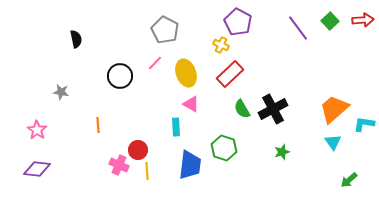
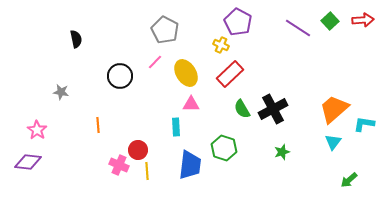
purple line: rotated 20 degrees counterclockwise
pink line: moved 1 px up
yellow ellipse: rotated 12 degrees counterclockwise
pink triangle: rotated 30 degrees counterclockwise
cyan triangle: rotated 12 degrees clockwise
purple diamond: moved 9 px left, 7 px up
